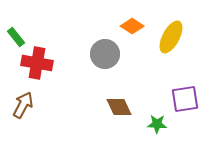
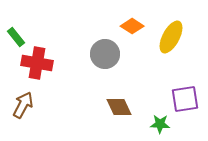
green star: moved 3 px right
